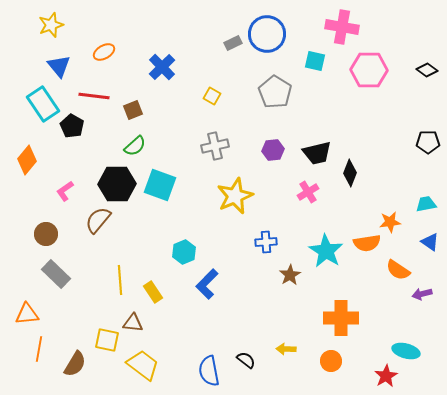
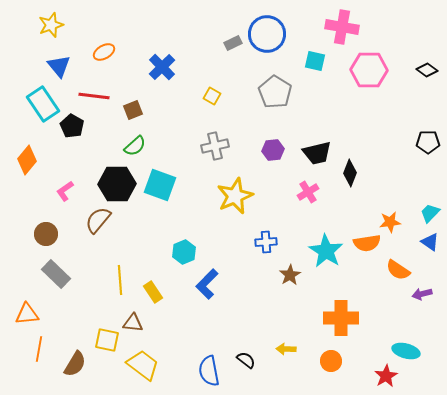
cyan trapezoid at (426, 204): moved 4 px right, 9 px down; rotated 35 degrees counterclockwise
